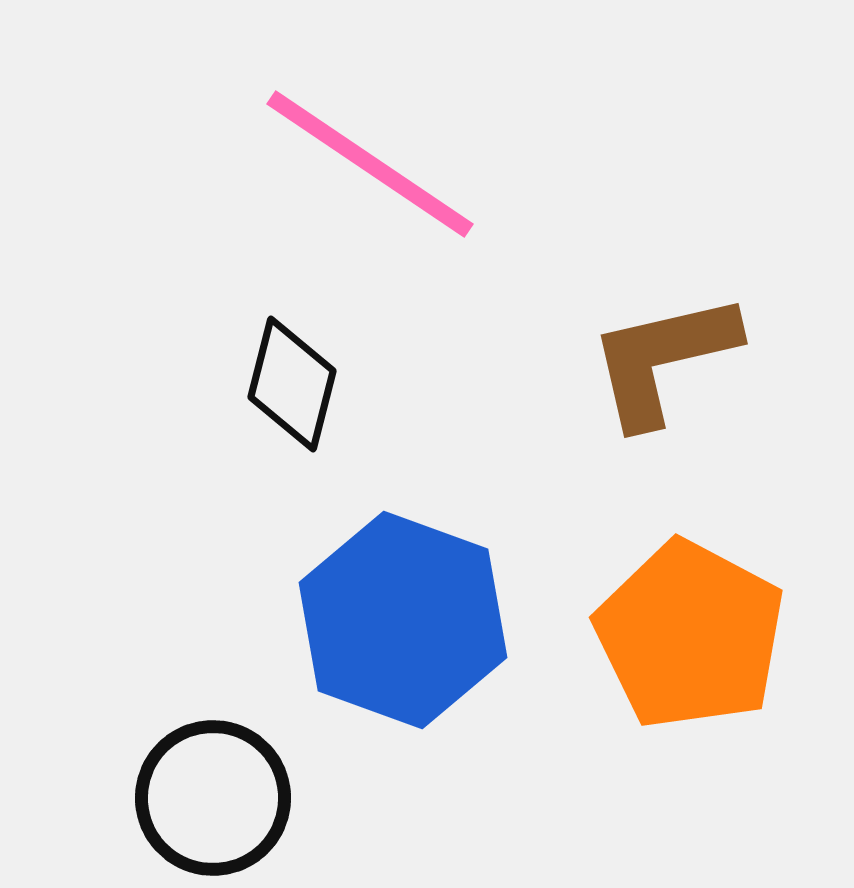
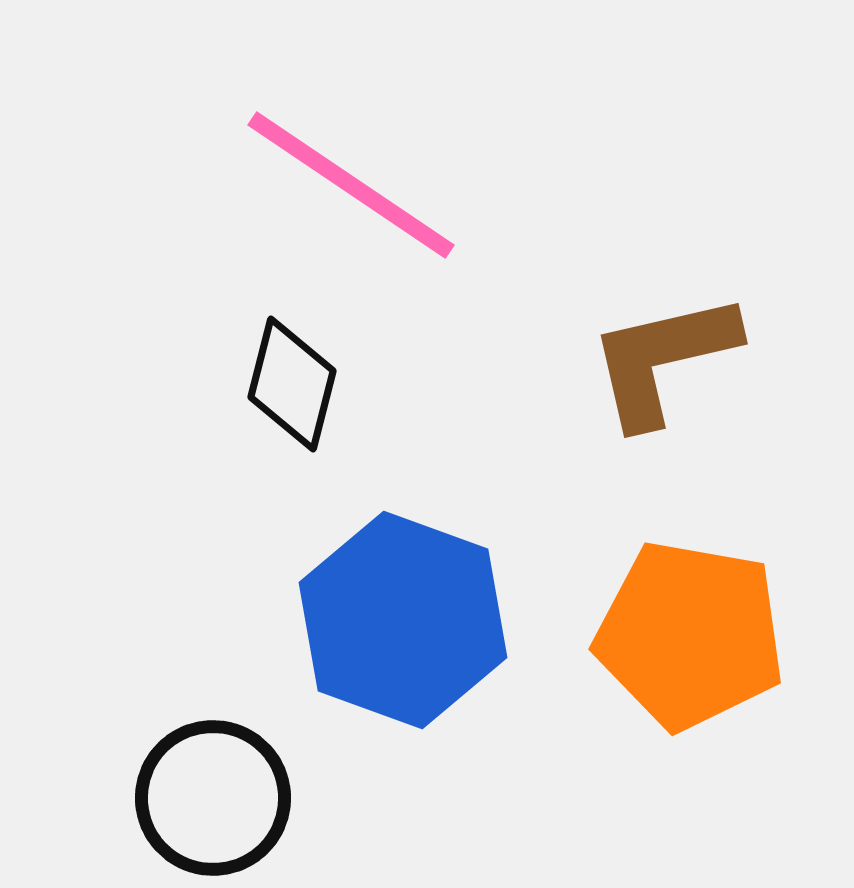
pink line: moved 19 px left, 21 px down
orange pentagon: rotated 18 degrees counterclockwise
